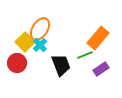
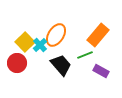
orange ellipse: moved 16 px right, 6 px down
orange rectangle: moved 3 px up
black trapezoid: rotated 20 degrees counterclockwise
purple rectangle: moved 2 px down; rotated 63 degrees clockwise
